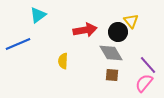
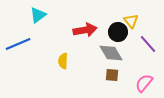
purple line: moved 21 px up
